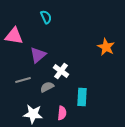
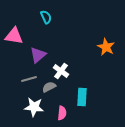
gray line: moved 6 px right, 1 px up
gray semicircle: moved 2 px right
white star: moved 1 px right, 7 px up
